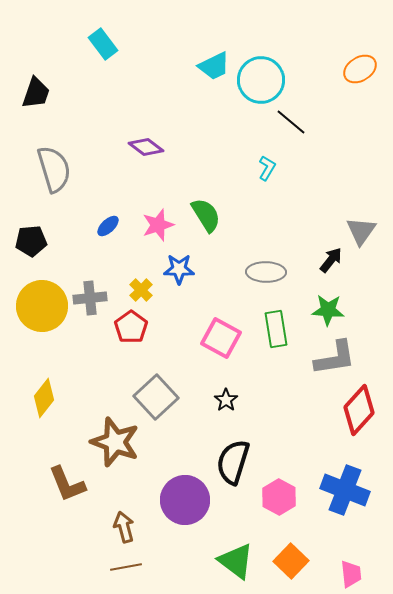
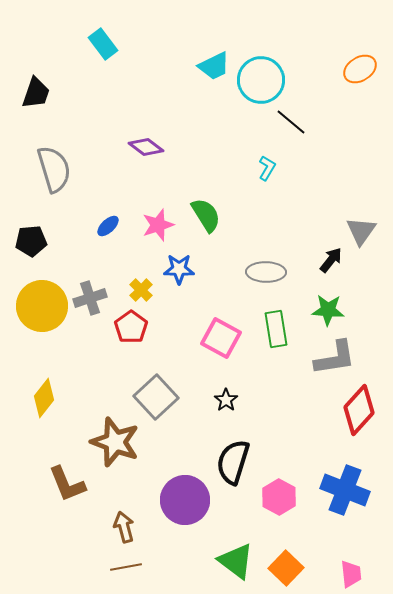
gray cross: rotated 12 degrees counterclockwise
orange square: moved 5 px left, 7 px down
